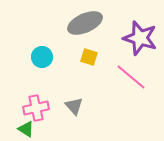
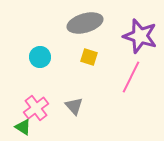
gray ellipse: rotated 8 degrees clockwise
purple star: moved 2 px up
cyan circle: moved 2 px left
pink line: rotated 76 degrees clockwise
pink cross: rotated 25 degrees counterclockwise
green triangle: moved 3 px left, 2 px up
